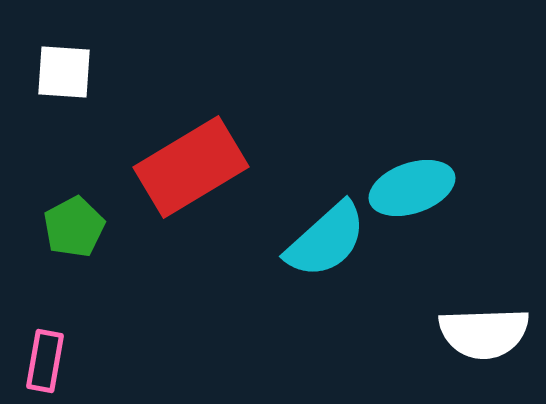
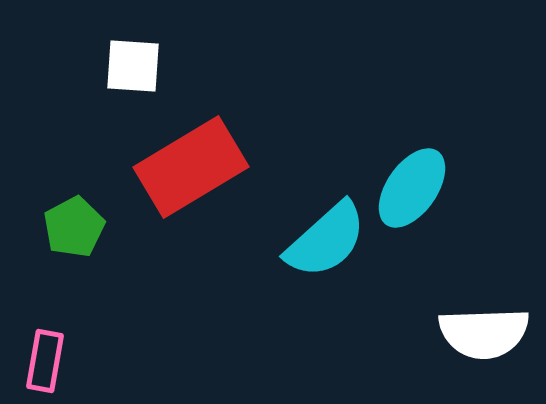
white square: moved 69 px right, 6 px up
cyan ellipse: rotated 36 degrees counterclockwise
